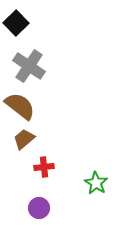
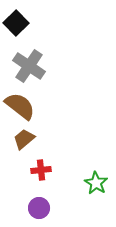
red cross: moved 3 px left, 3 px down
